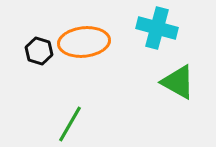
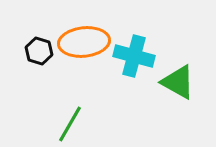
cyan cross: moved 23 px left, 28 px down
